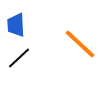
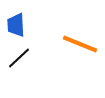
orange line: rotated 21 degrees counterclockwise
